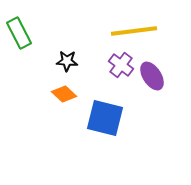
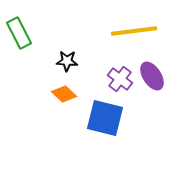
purple cross: moved 1 px left, 14 px down
